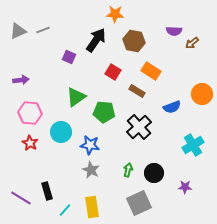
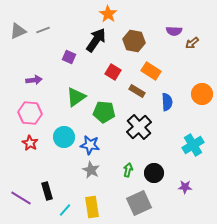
orange star: moved 7 px left; rotated 30 degrees clockwise
purple arrow: moved 13 px right
blue semicircle: moved 5 px left, 5 px up; rotated 72 degrees counterclockwise
cyan circle: moved 3 px right, 5 px down
